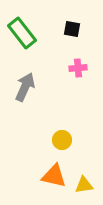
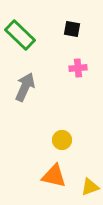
green rectangle: moved 2 px left, 2 px down; rotated 8 degrees counterclockwise
yellow triangle: moved 6 px right, 2 px down; rotated 12 degrees counterclockwise
